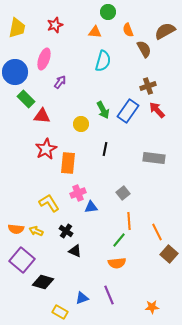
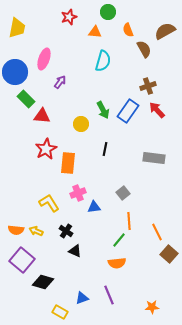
red star at (55, 25): moved 14 px right, 8 px up
blue triangle at (91, 207): moved 3 px right
orange semicircle at (16, 229): moved 1 px down
